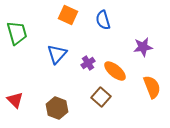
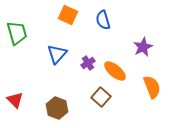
purple star: rotated 18 degrees counterclockwise
